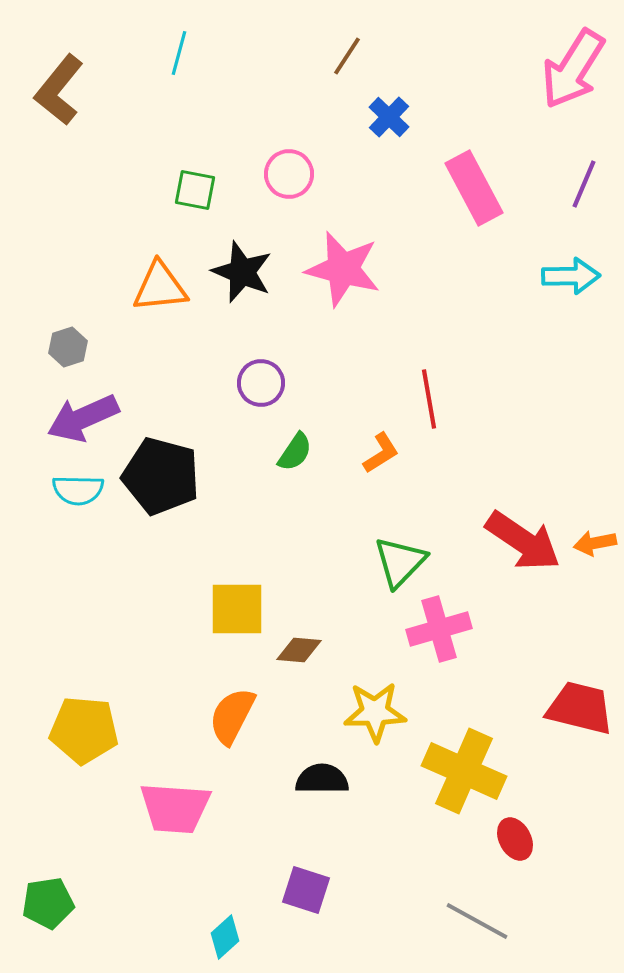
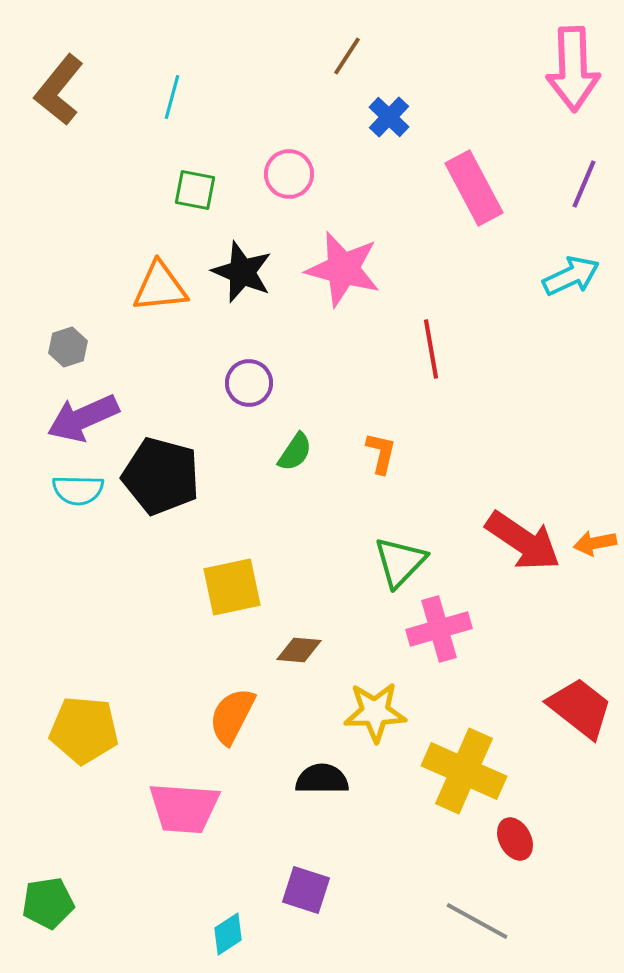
cyan line: moved 7 px left, 44 px down
pink arrow: rotated 34 degrees counterclockwise
cyan arrow: rotated 24 degrees counterclockwise
purple circle: moved 12 px left
red line: moved 2 px right, 50 px up
orange L-shape: rotated 45 degrees counterclockwise
yellow square: moved 5 px left, 22 px up; rotated 12 degrees counterclockwise
red trapezoid: rotated 24 degrees clockwise
pink trapezoid: moved 9 px right
cyan diamond: moved 3 px right, 3 px up; rotated 9 degrees clockwise
